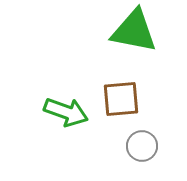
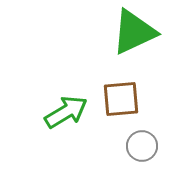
green triangle: moved 1 px down; rotated 36 degrees counterclockwise
green arrow: rotated 51 degrees counterclockwise
